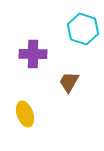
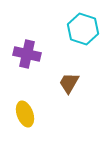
purple cross: moved 6 px left; rotated 12 degrees clockwise
brown trapezoid: moved 1 px down
